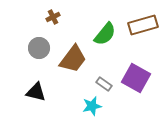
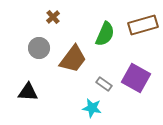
brown cross: rotated 16 degrees counterclockwise
green semicircle: rotated 15 degrees counterclockwise
black triangle: moved 8 px left; rotated 10 degrees counterclockwise
cyan star: moved 2 px down; rotated 24 degrees clockwise
